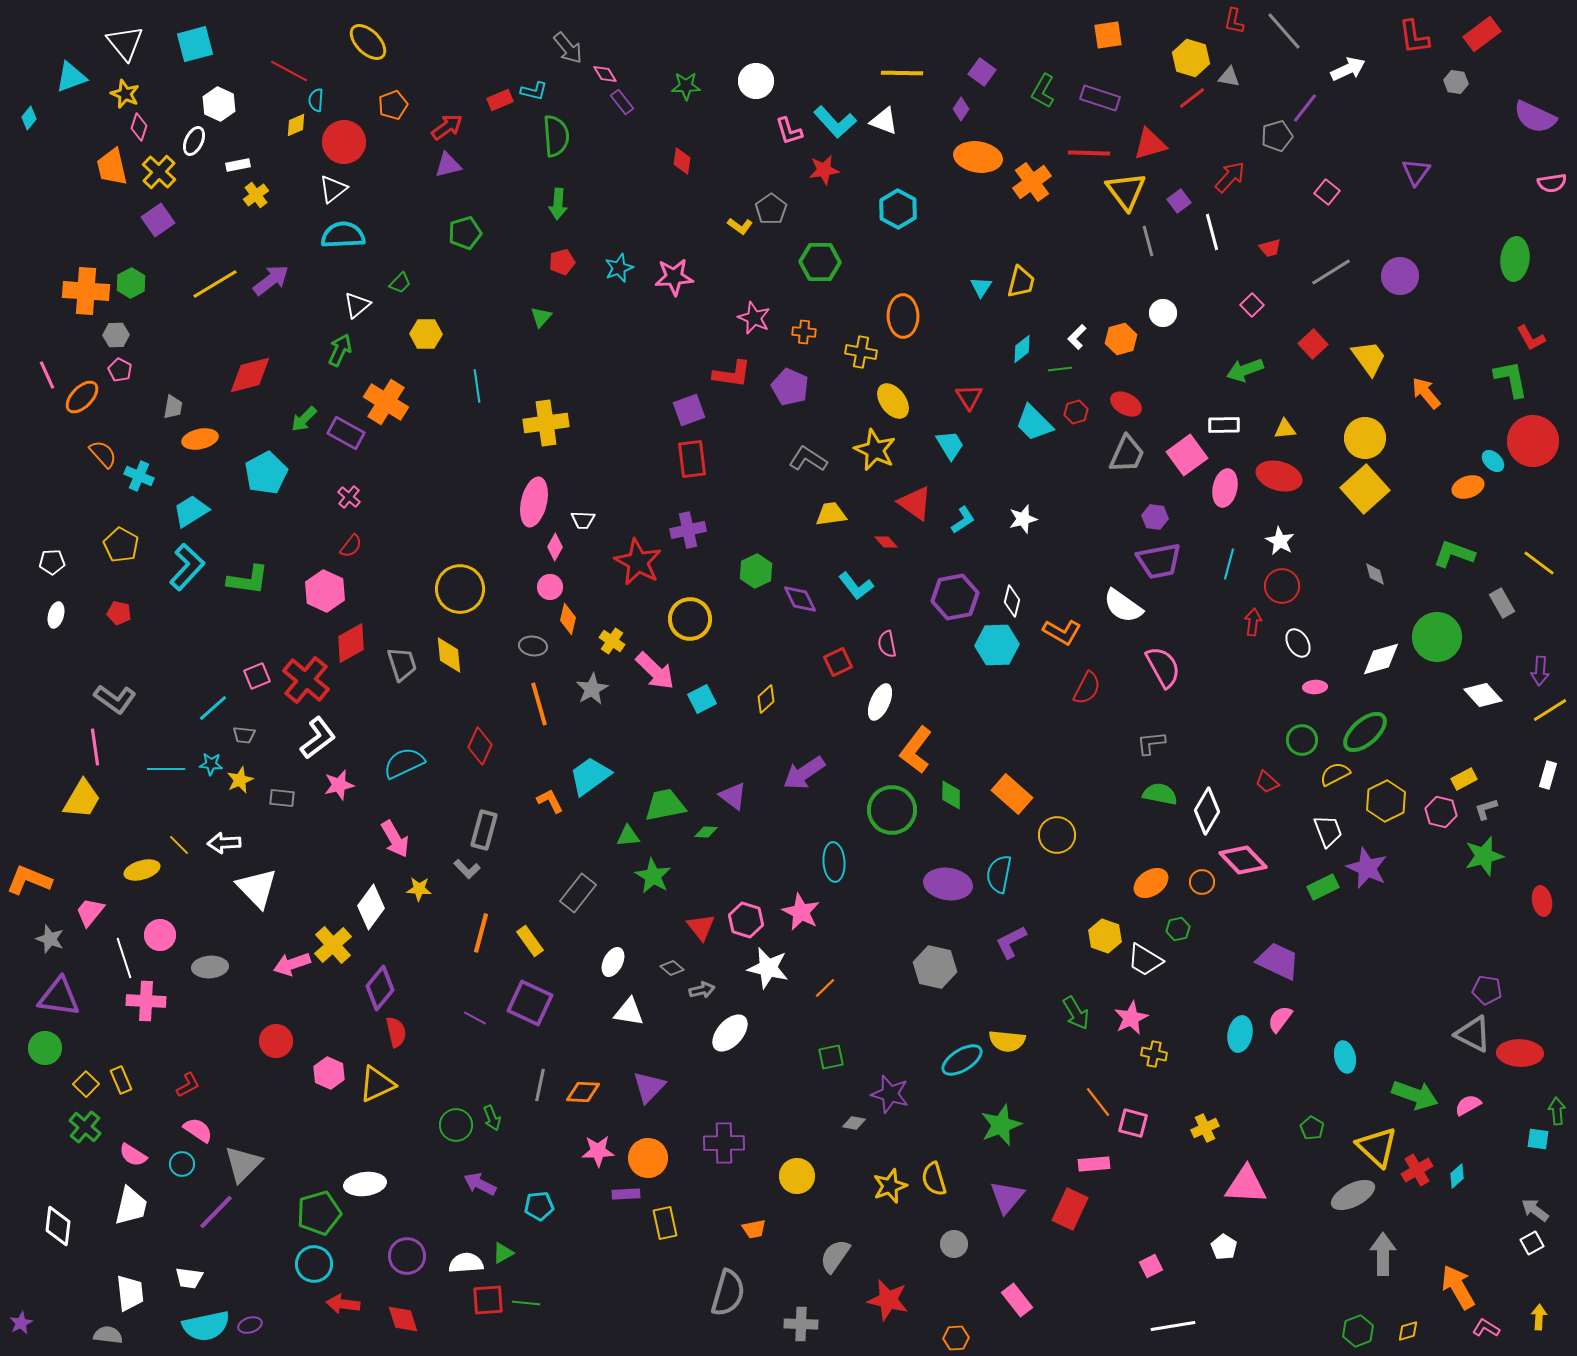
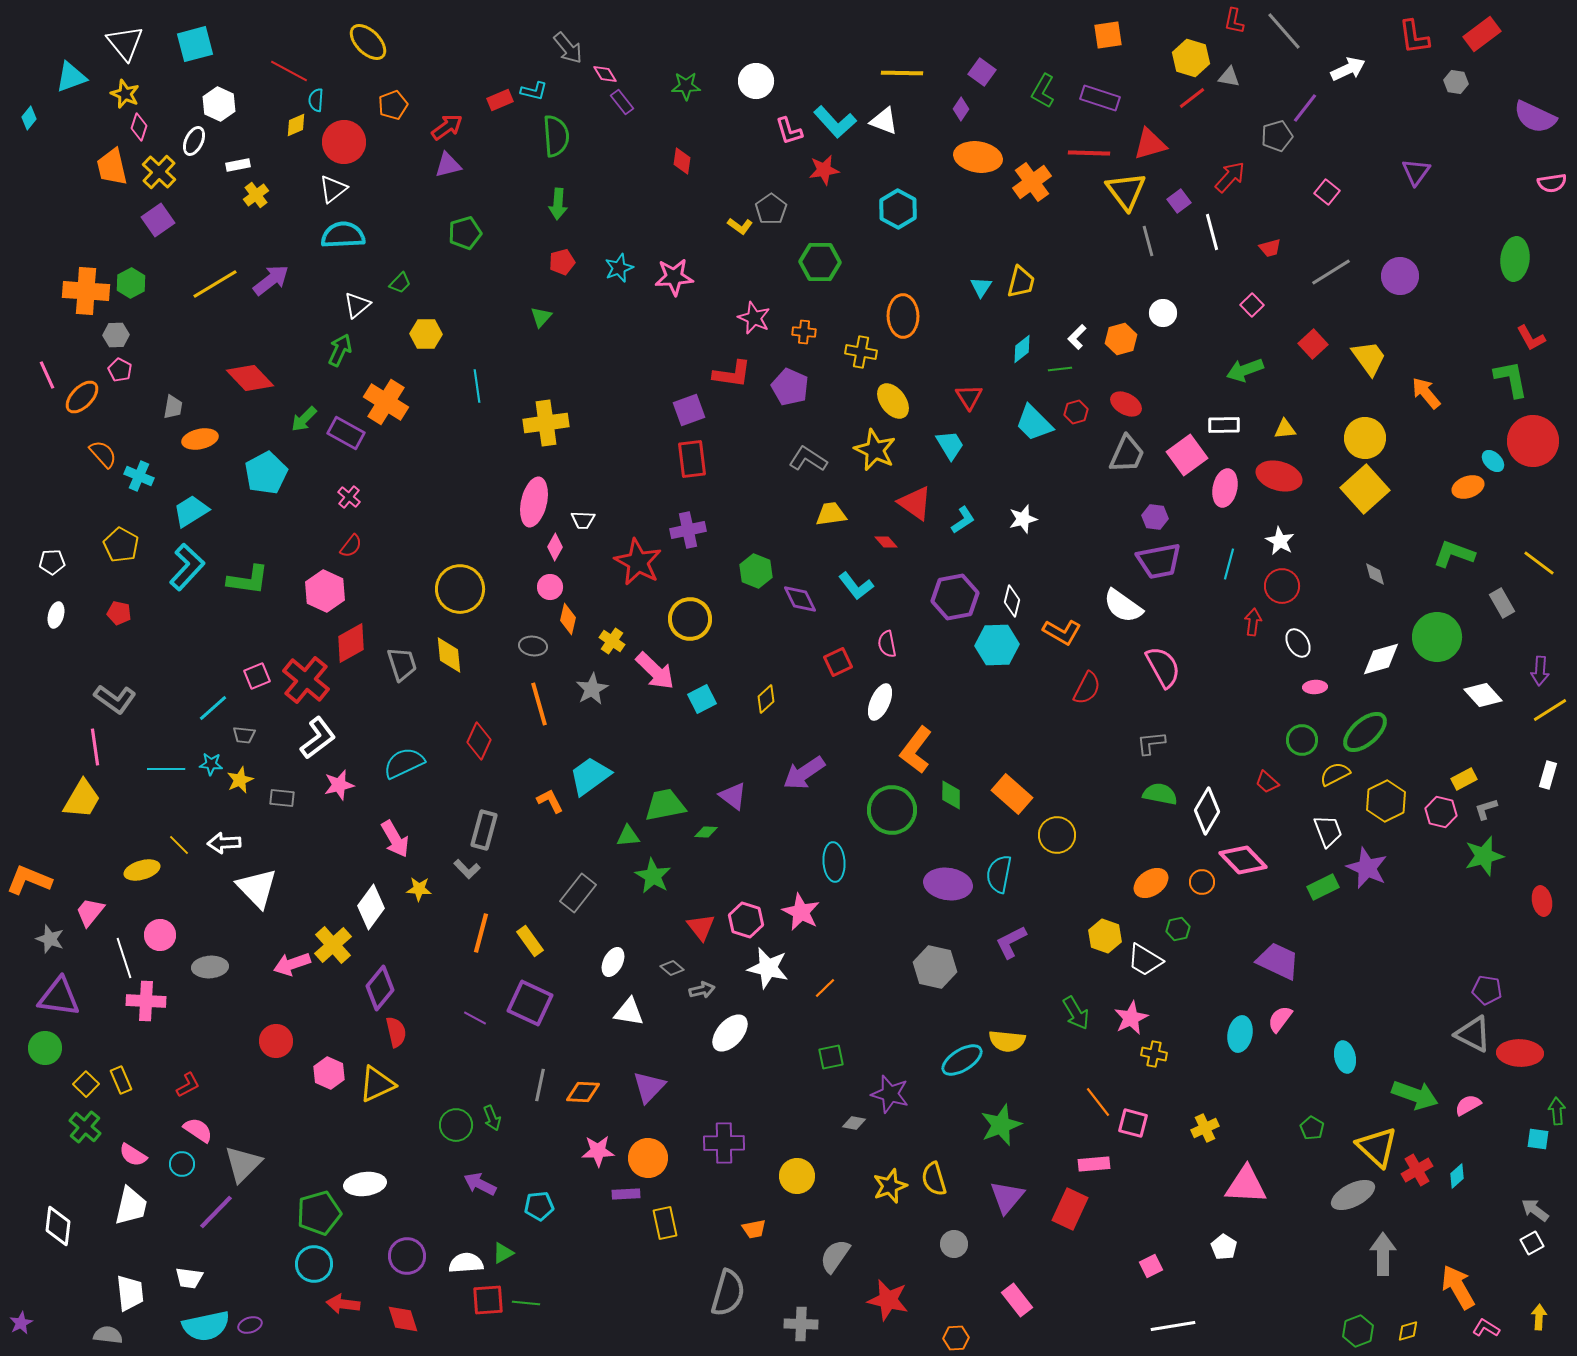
red diamond at (250, 375): moved 3 px down; rotated 60 degrees clockwise
green hexagon at (756, 571): rotated 12 degrees counterclockwise
red diamond at (480, 746): moved 1 px left, 5 px up
